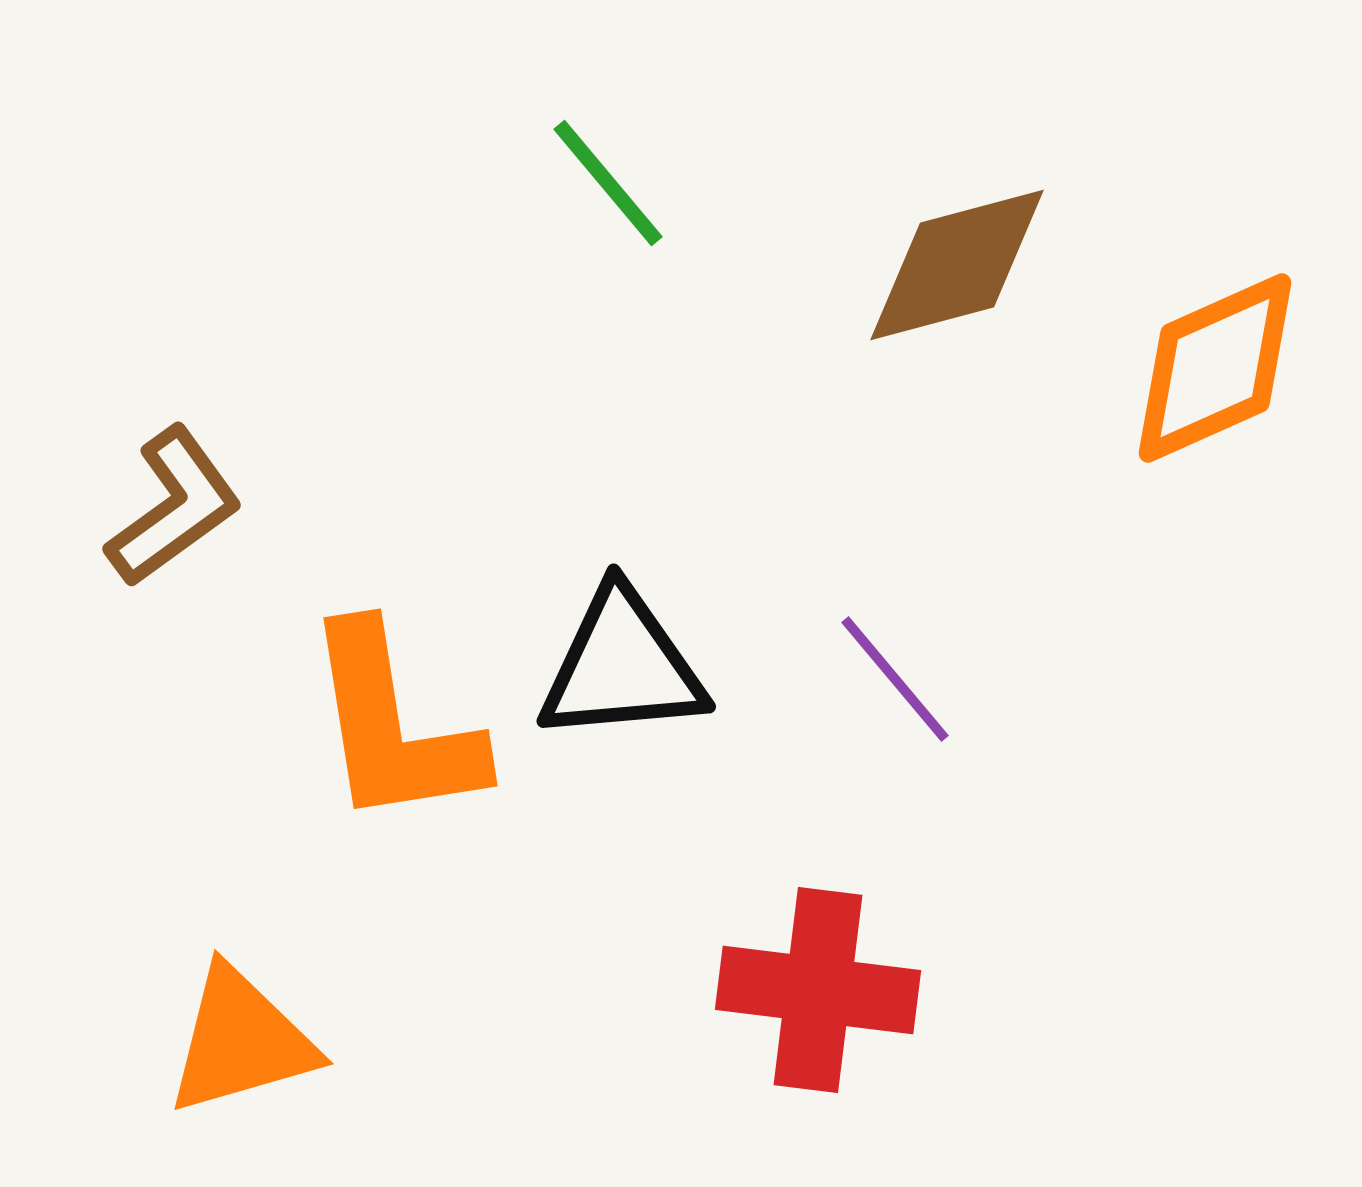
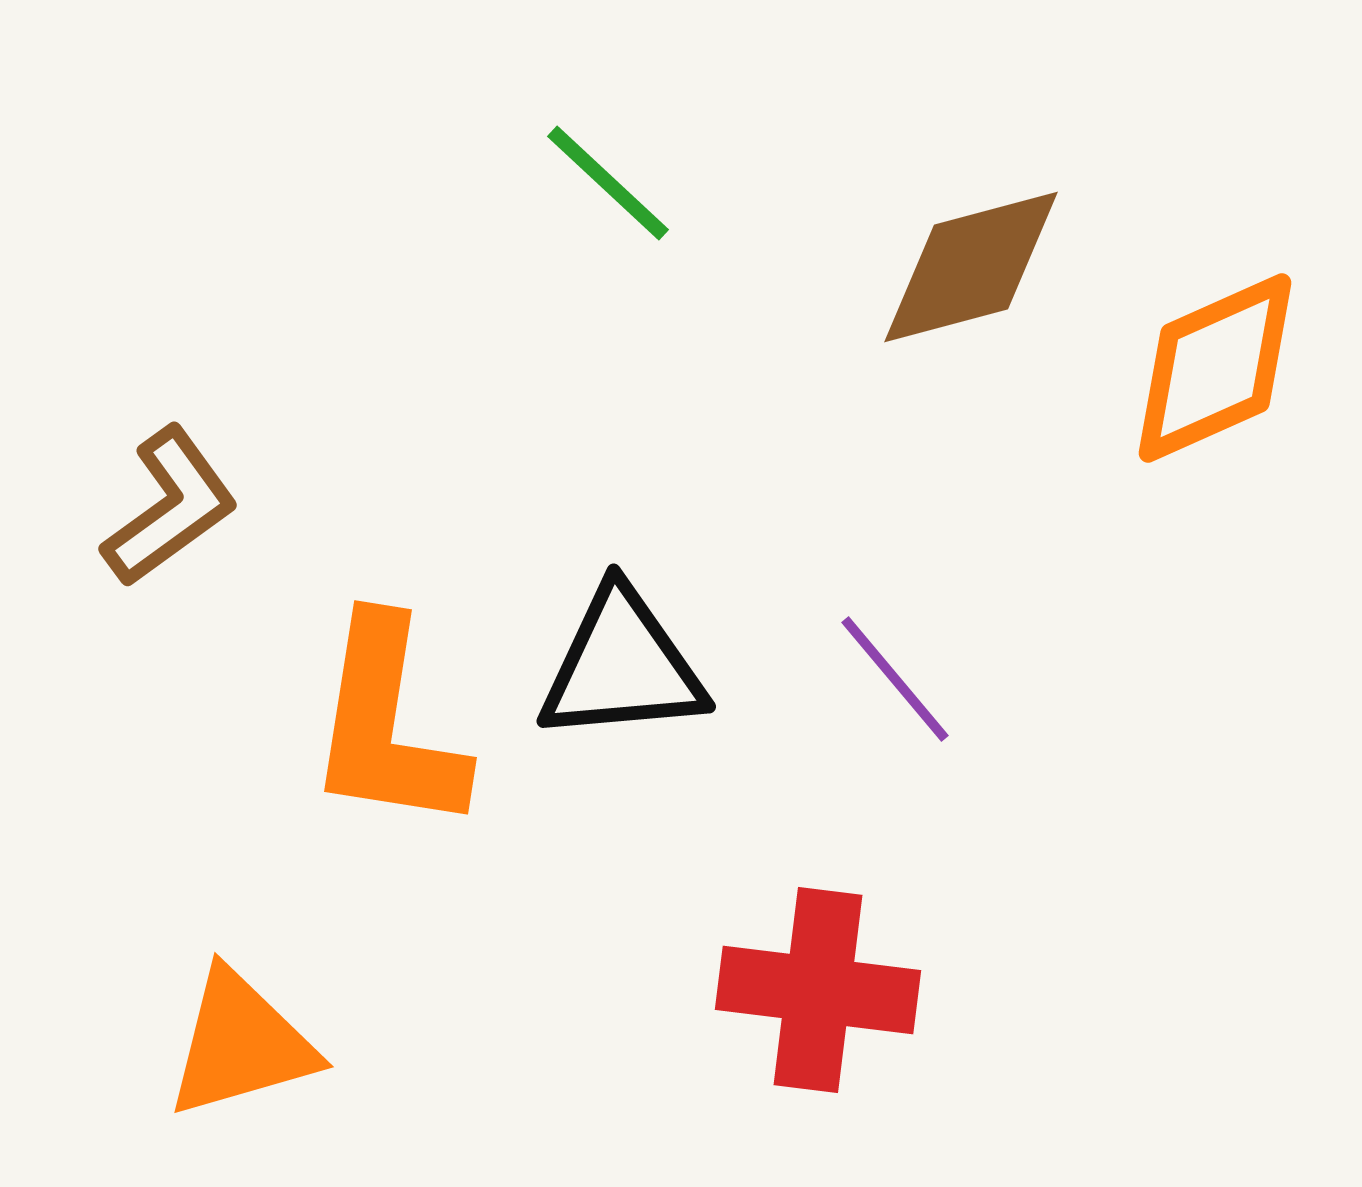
green line: rotated 7 degrees counterclockwise
brown diamond: moved 14 px right, 2 px down
brown L-shape: moved 4 px left
orange L-shape: moved 6 px left, 1 px up; rotated 18 degrees clockwise
orange triangle: moved 3 px down
